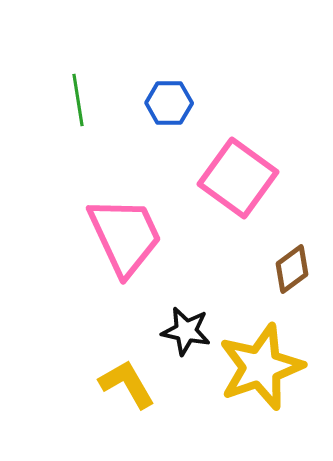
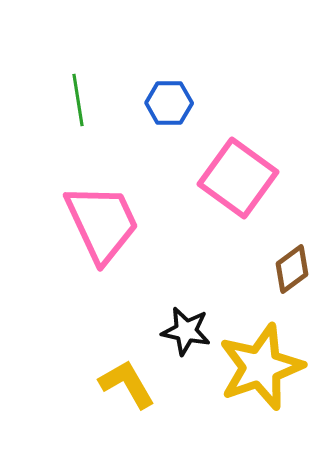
pink trapezoid: moved 23 px left, 13 px up
